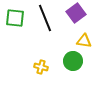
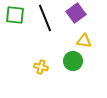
green square: moved 3 px up
